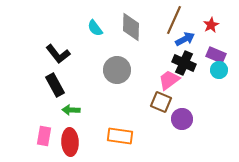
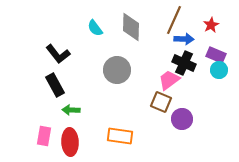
blue arrow: moved 1 px left; rotated 30 degrees clockwise
